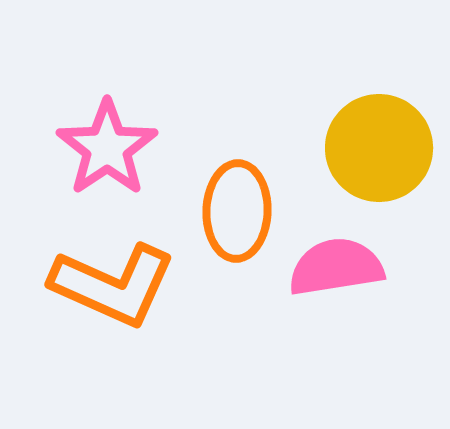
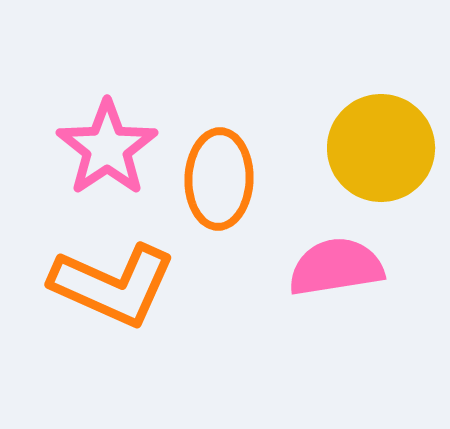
yellow circle: moved 2 px right
orange ellipse: moved 18 px left, 32 px up
